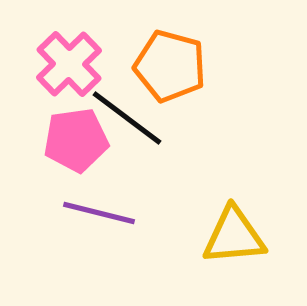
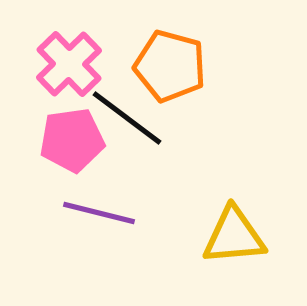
pink pentagon: moved 4 px left
